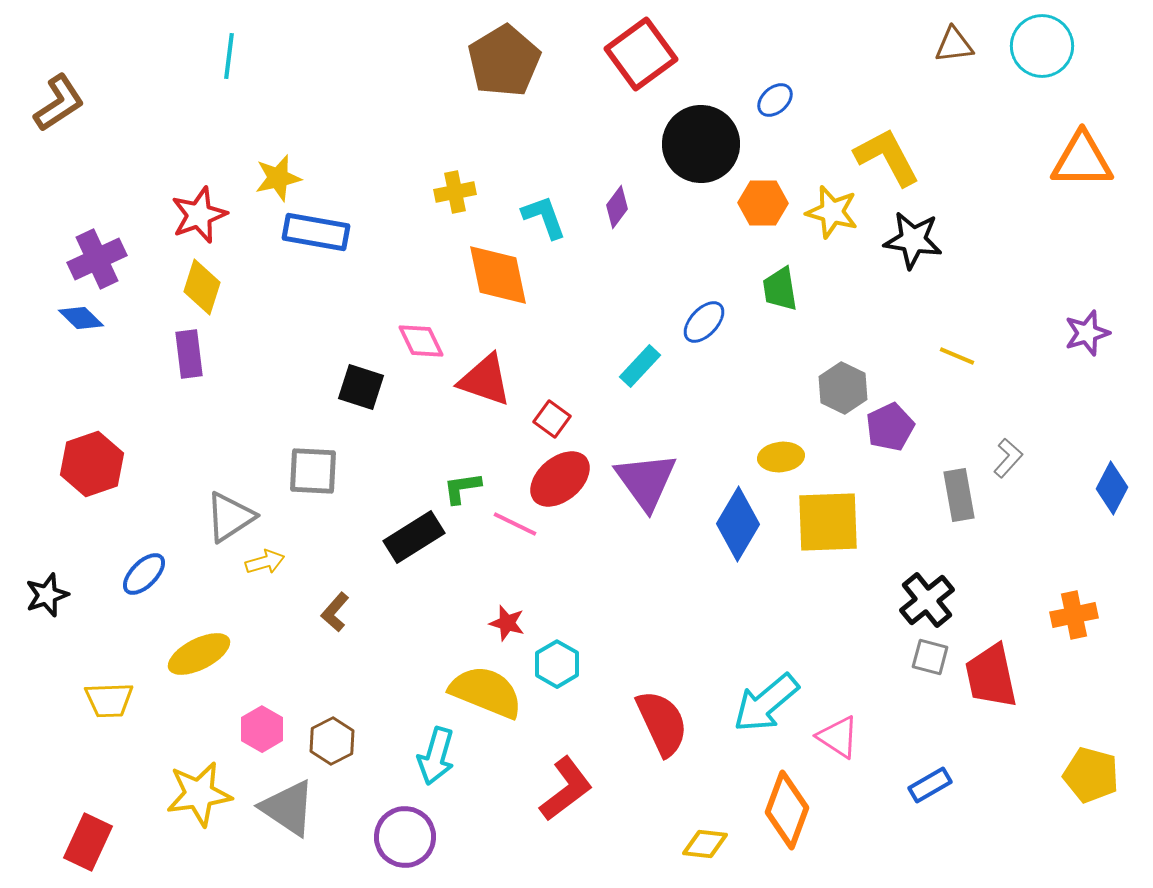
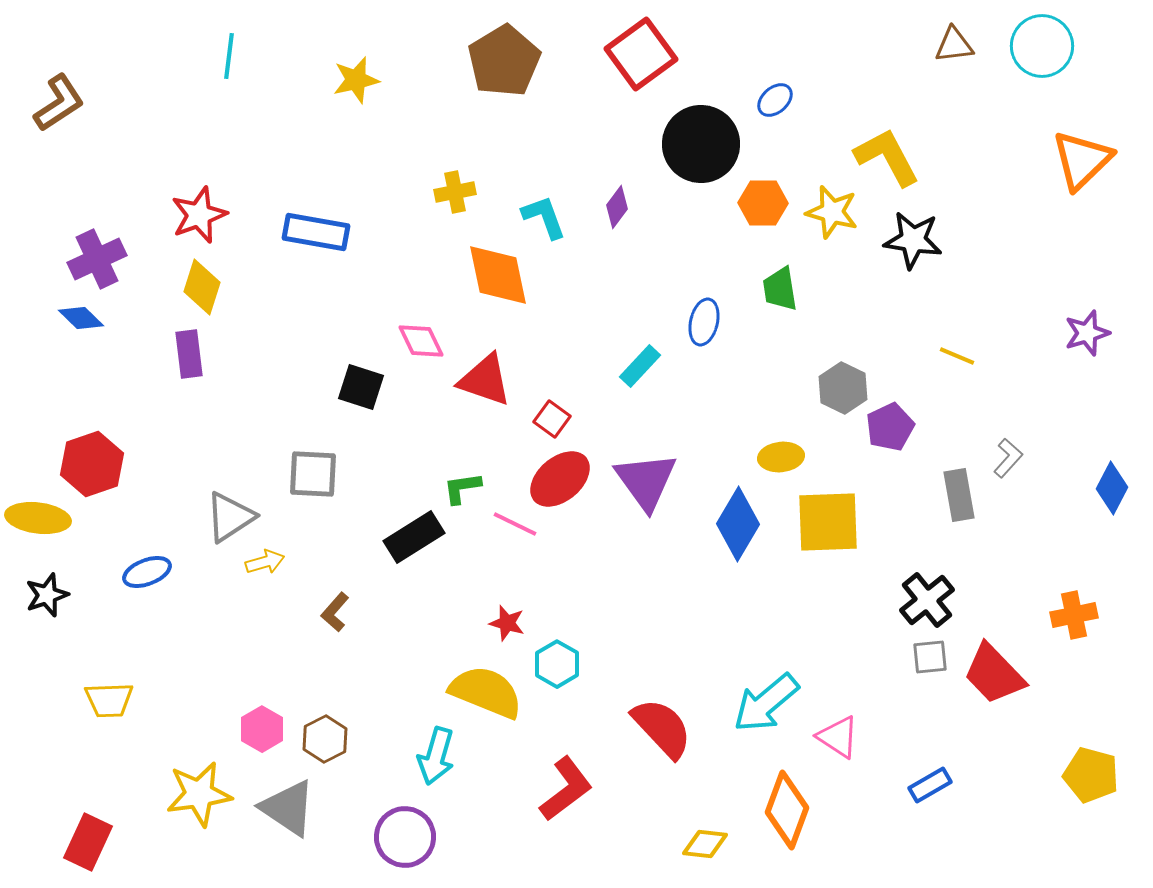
orange triangle at (1082, 160): rotated 44 degrees counterclockwise
yellow star at (278, 178): moved 78 px right, 98 px up
blue ellipse at (704, 322): rotated 30 degrees counterclockwise
gray square at (313, 471): moved 3 px down
blue ellipse at (144, 574): moved 3 px right, 2 px up; rotated 24 degrees clockwise
yellow ellipse at (199, 654): moved 161 px left, 136 px up; rotated 34 degrees clockwise
gray square at (930, 657): rotated 21 degrees counterclockwise
red trapezoid at (991, 676): moved 3 px right, 2 px up; rotated 32 degrees counterclockwise
red semicircle at (662, 723): moved 5 px down; rotated 18 degrees counterclockwise
brown hexagon at (332, 741): moved 7 px left, 2 px up
